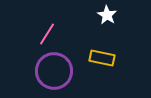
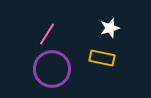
white star: moved 3 px right, 13 px down; rotated 24 degrees clockwise
purple circle: moved 2 px left, 2 px up
